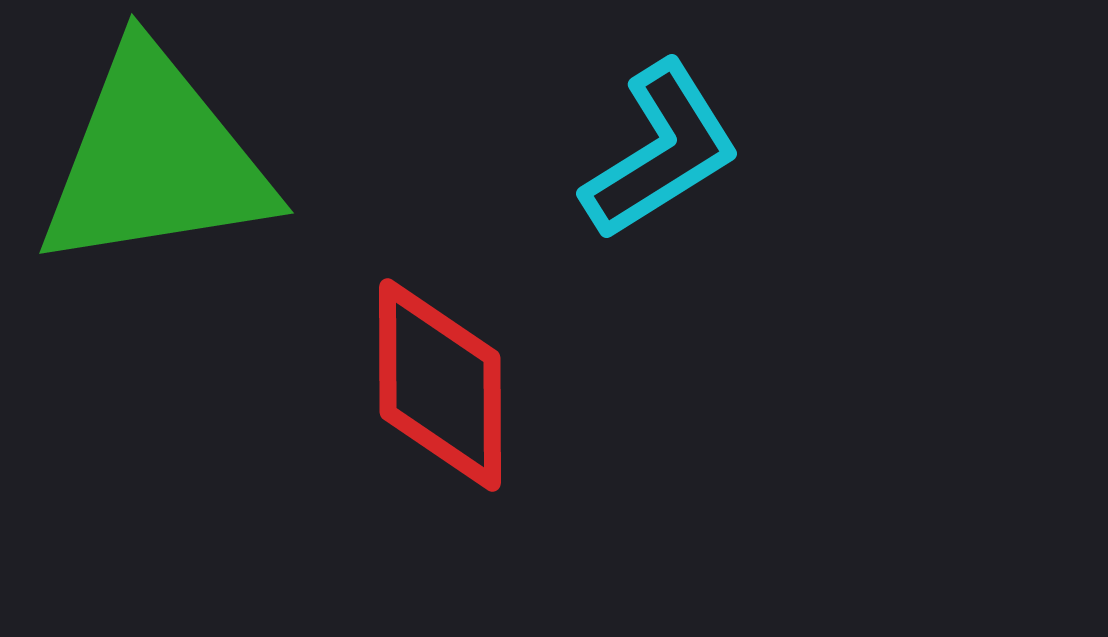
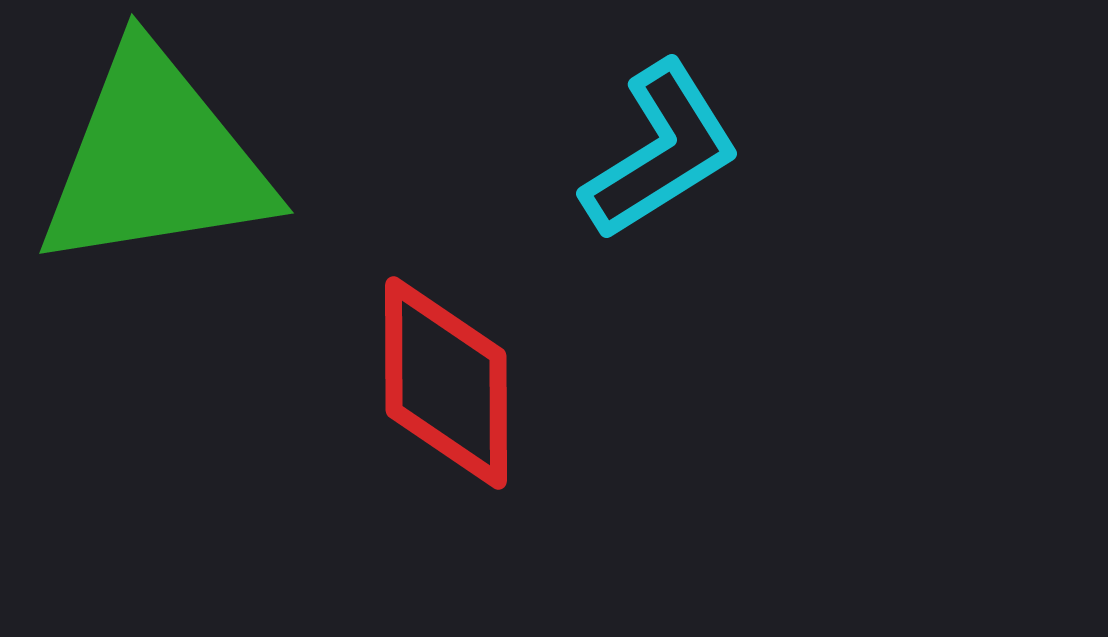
red diamond: moved 6 px right, 2 px up
